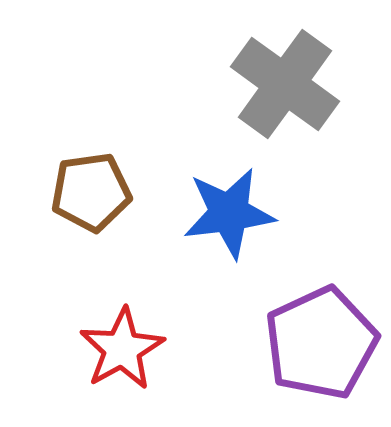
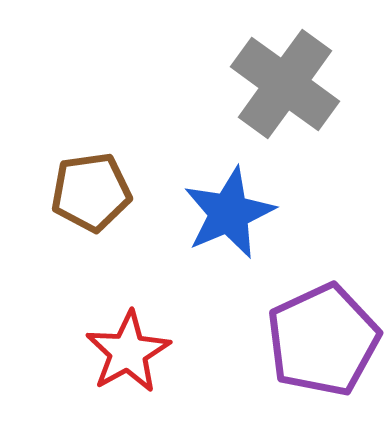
blue star: rotated 16 degrees counterclockwise
purple pentagon: moved 2 px right, 3 px up
red star: moved 6 px right, 3 px down
